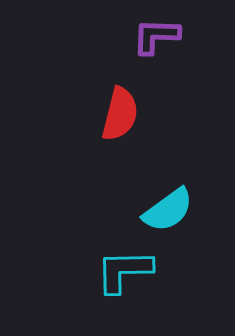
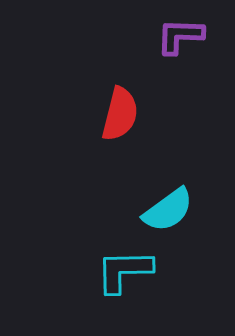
purple L-shape: moved 24 px right
